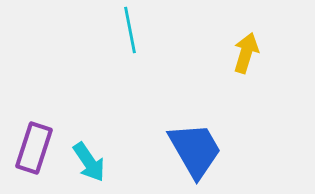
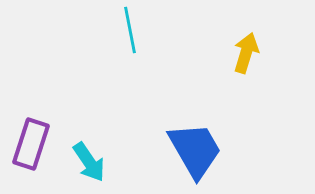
purple rectangle: moved 3 px left, 4 px up
